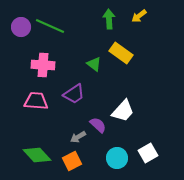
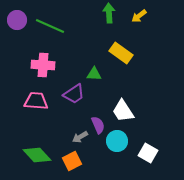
green arrow: moved 6 px up
purple circle: moved 4 px left, 7 px up
green triangle: moved 10 px down; rotated 35 degrees counterclockwise
white trapezoid: rotated 105 degrees clockwise
purple semicircle: rotated 24 degrees clockwise
gray arrow: moved 2 px right
white square: rotated 30 degrees counterclockwise
cyan circle: moved 17 px up
